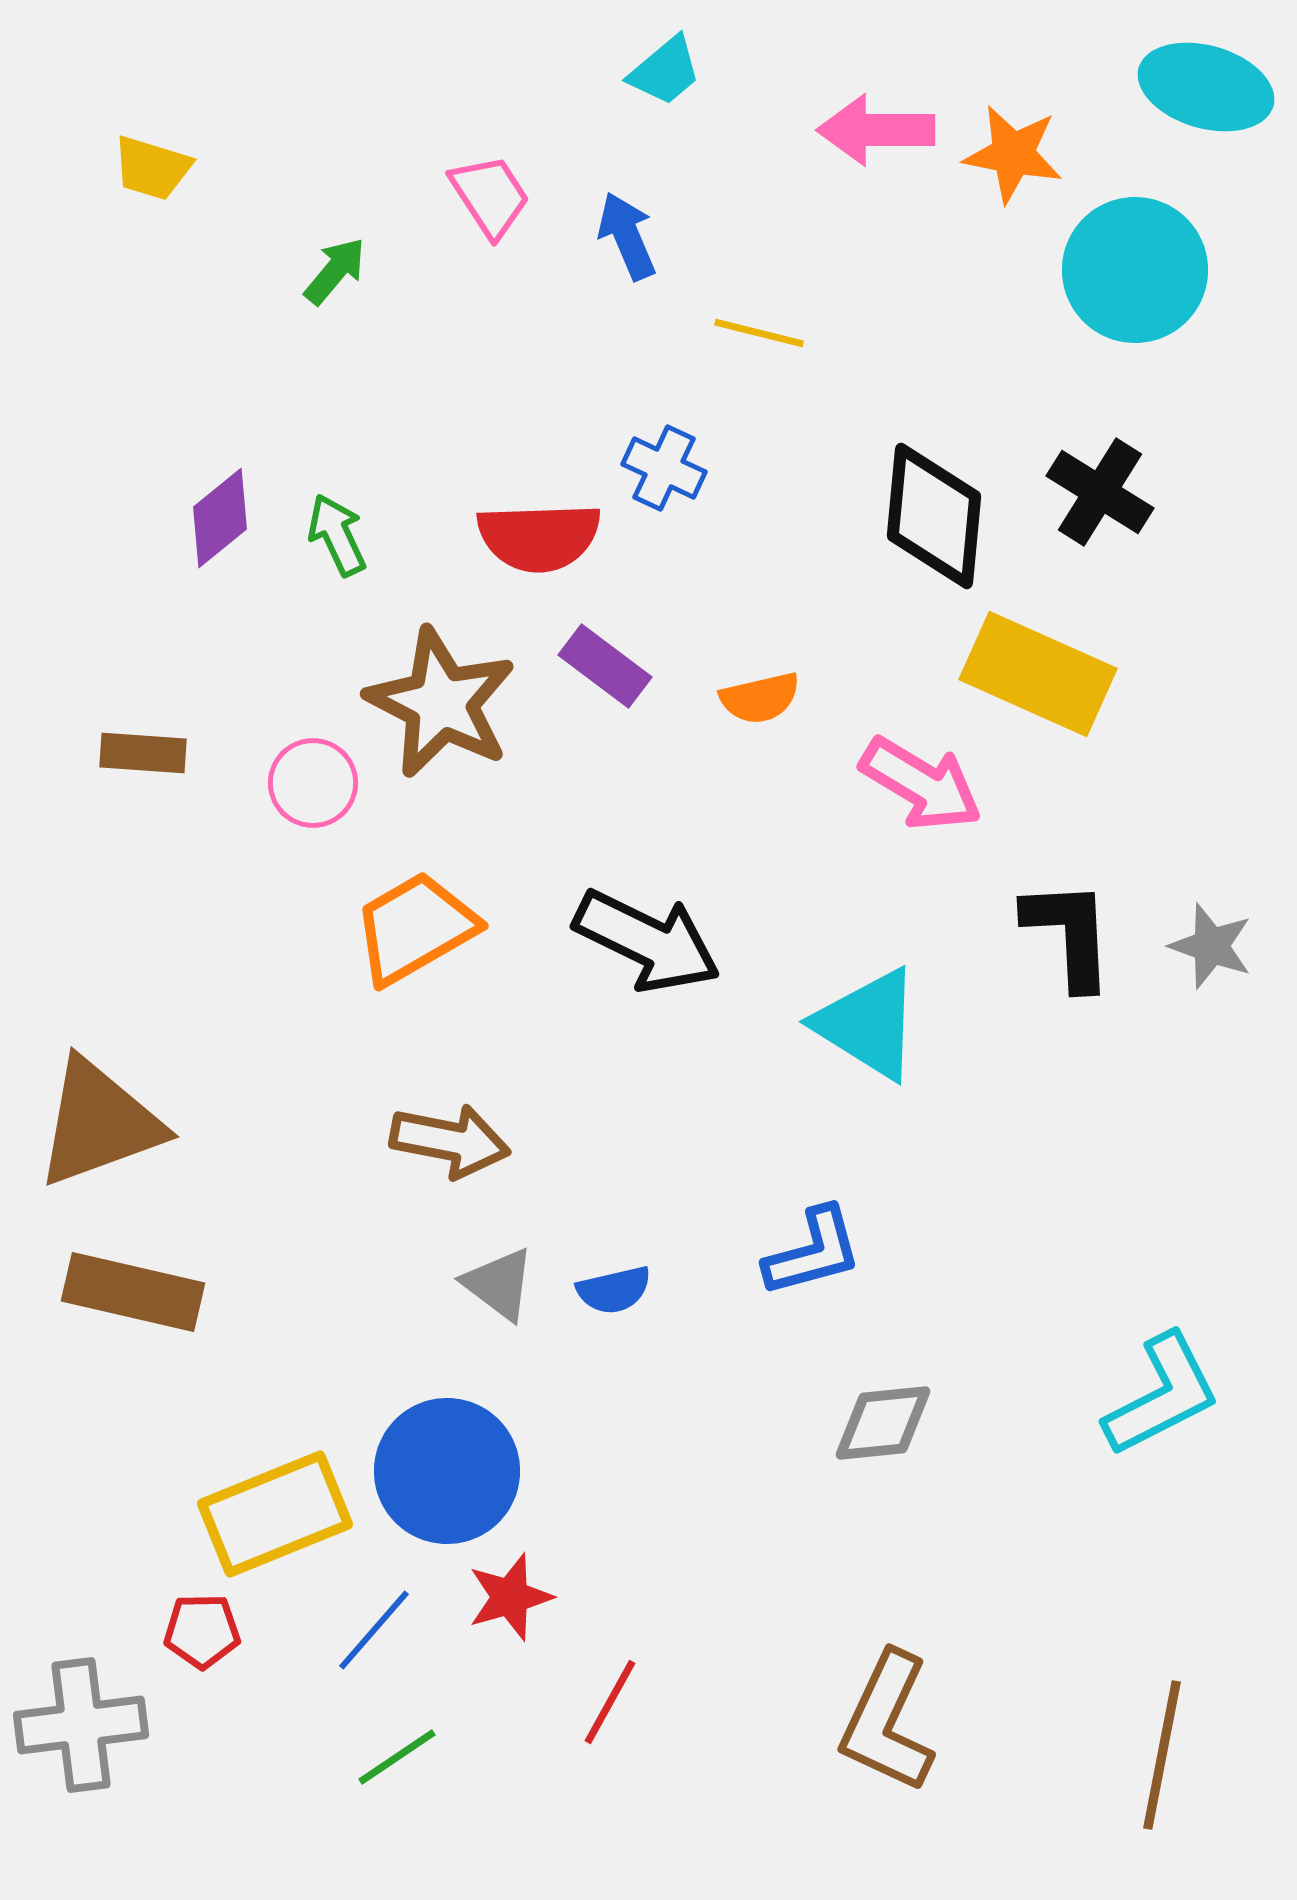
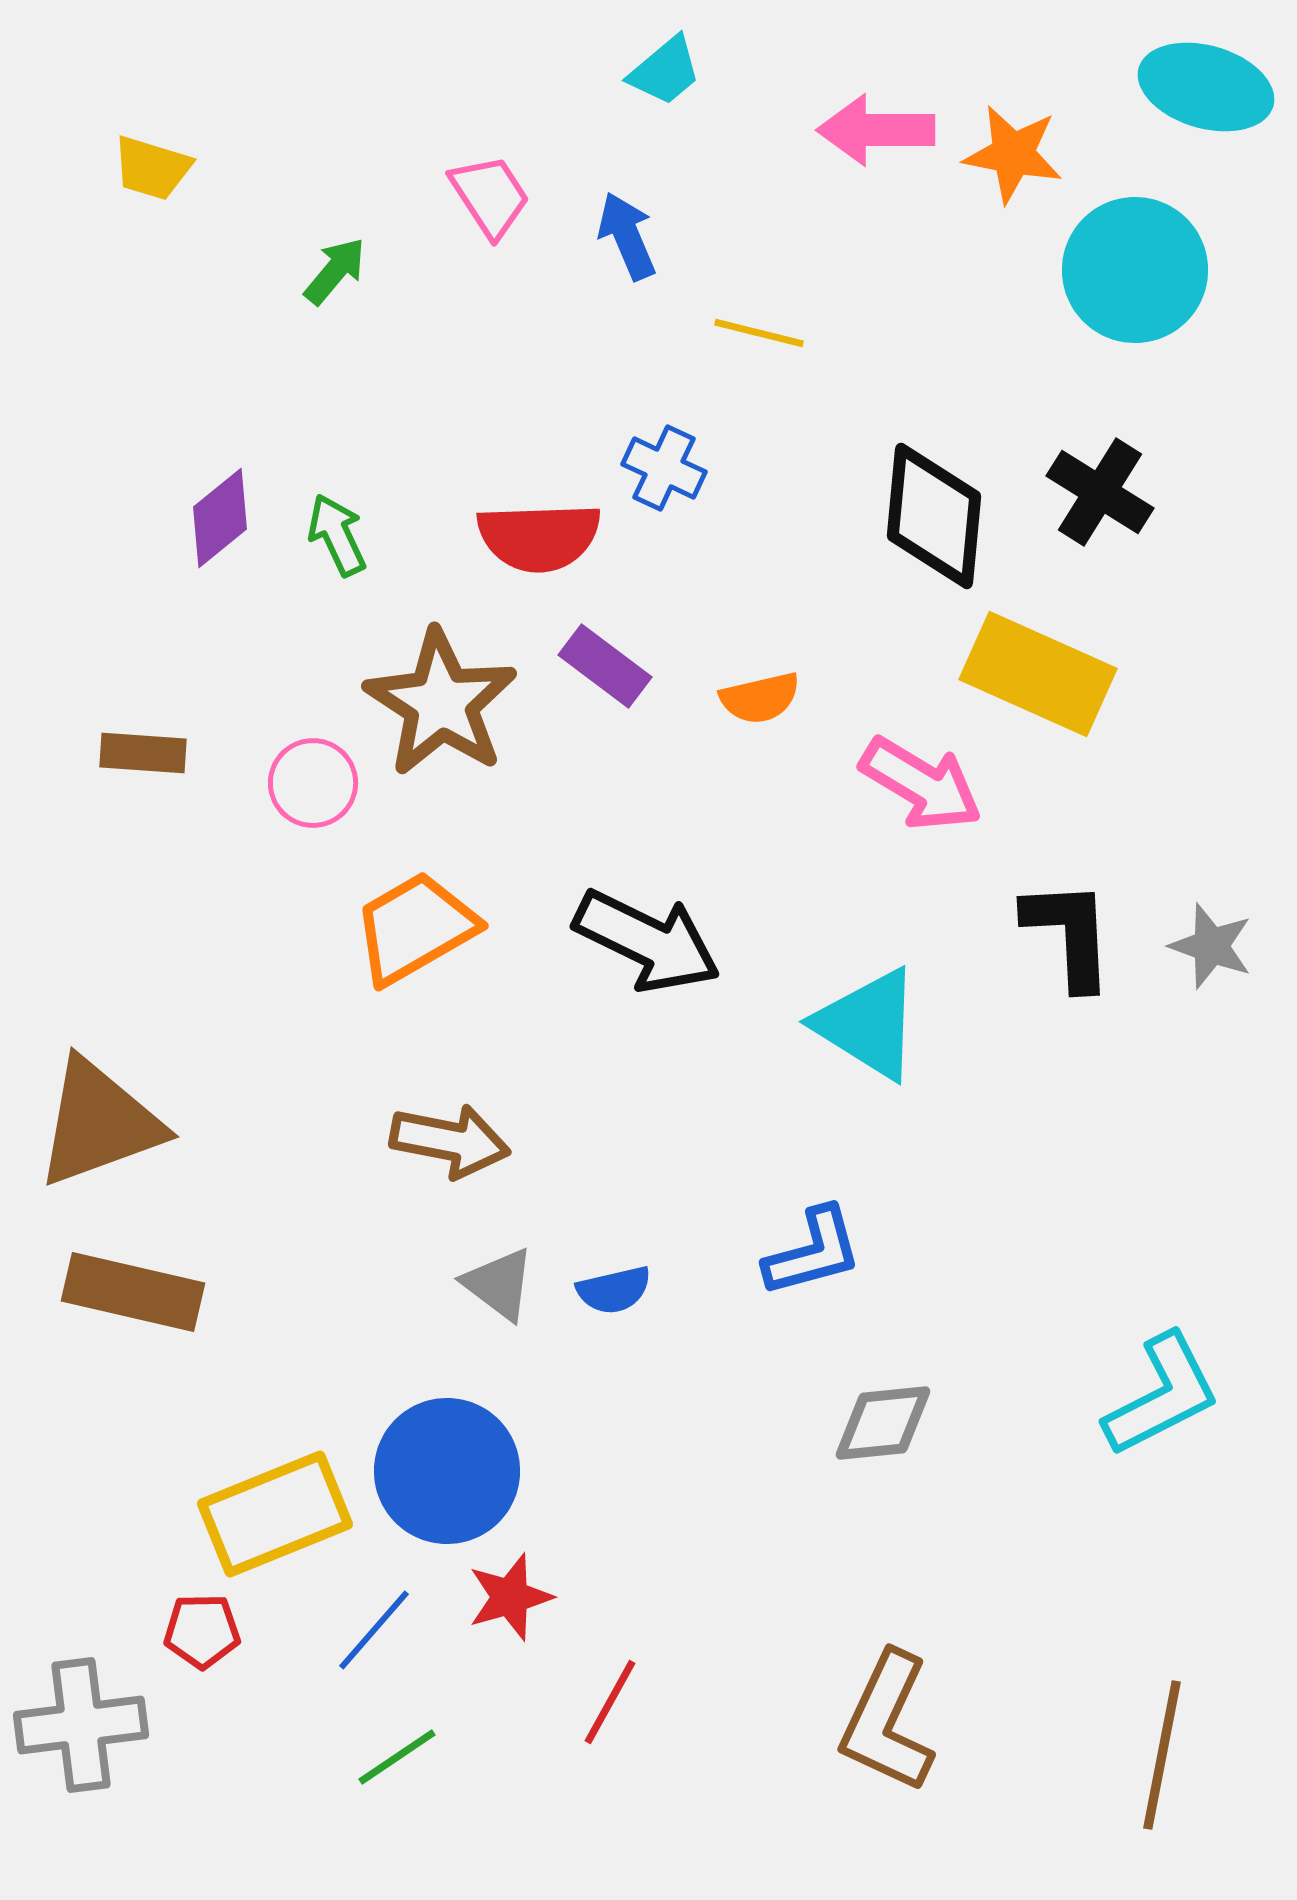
brown star at (441, 703): rotated 6 degrees clockwise
